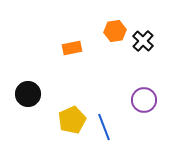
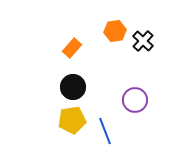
orange rectangle: rotated 36 degrees counterclockwise
black circle: moved 45 px right, 7 px up
purple circle: moved 9 px left
yellow pentagon: rotated 16 degrees clockwise
blue line: moved 1 px right, 4 px down
